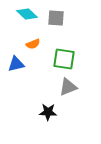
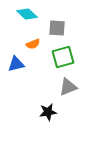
gray square: moved 1 px right, 10 px down
green square: moved 1 px left, 2 px up; rotated 25 degrees counterclockwise
black star: rotated 12 degrees counterclockwise
